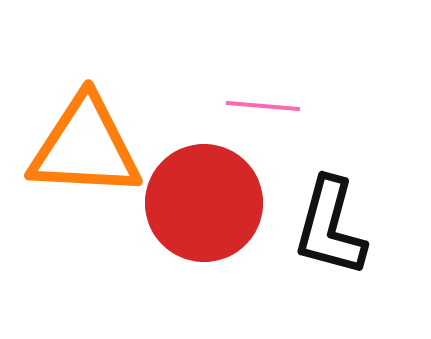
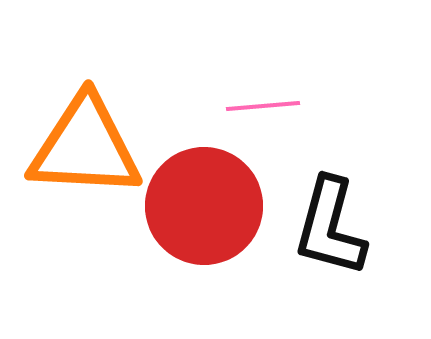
pink line: rotated 10 degrees counterclockwise
red circle: moved 3 px down
